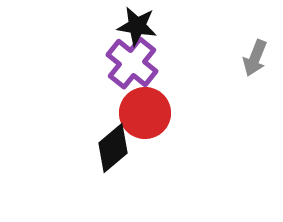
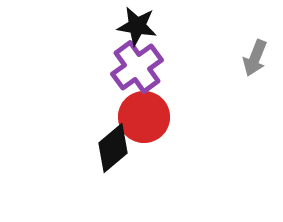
purple cross: moved 5 px right, 4 px down; rotated 15 degrees clockwise
red circle: moved 1 px left, 4 px down
